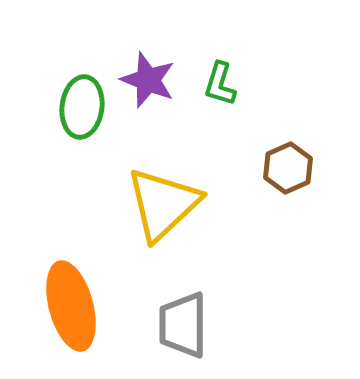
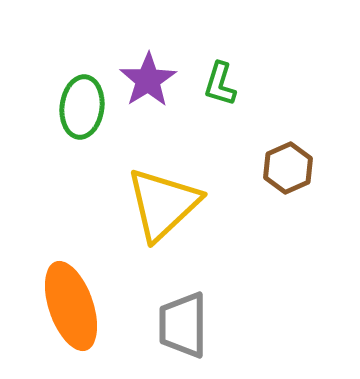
purple star: rotated 18 degrees clockwise
orange ellipse: rotated 4 degrees counterclockwise
